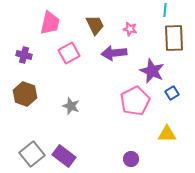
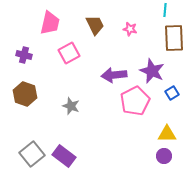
purple arrow: moved 22 px down
purple circle: moved 33 px right, 3 px up
